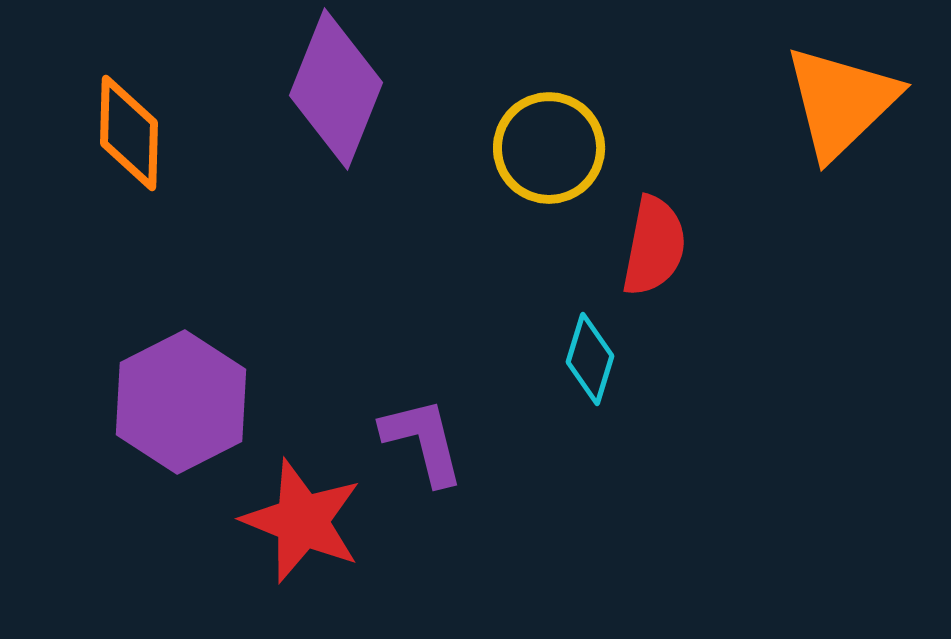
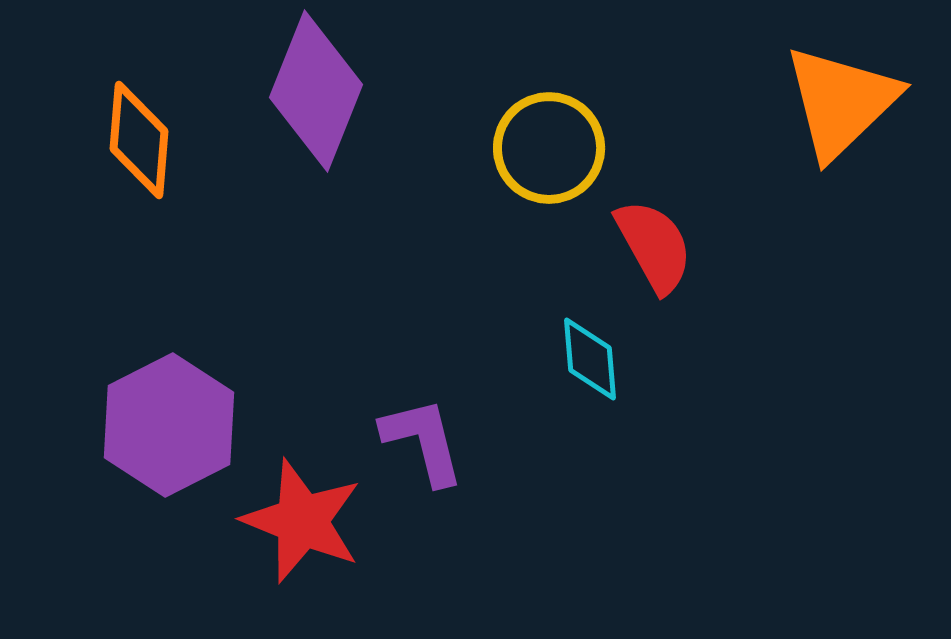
purple diamond: moved 20 px left, 2 px down
orange diamond: moved 10 px right, 7 px down; rotated 3 degrees clockwise
red semicircle: rotated 40 degrees counterclockwise
cyan diamond: rotated 22 degrees counterclockwise
purple hexagon: moved 12 px left, 23 px down
